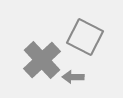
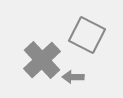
gray square: moved 2 px right, 2 px up
